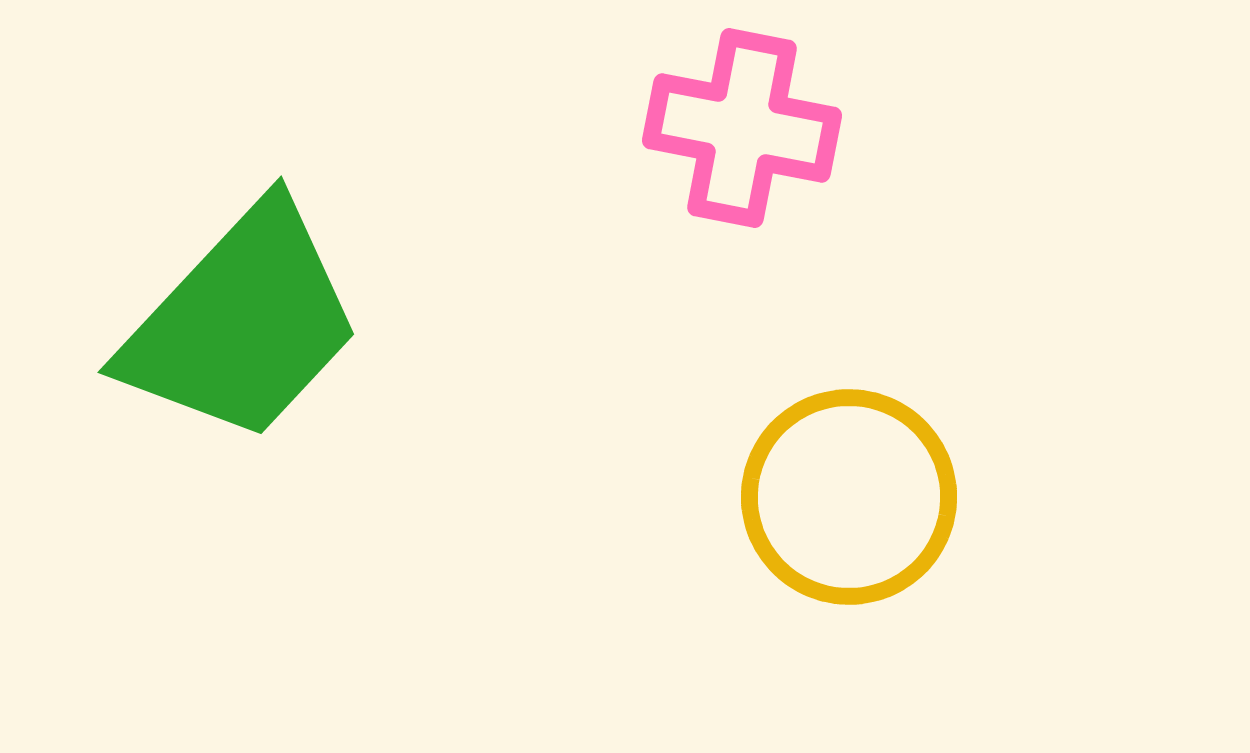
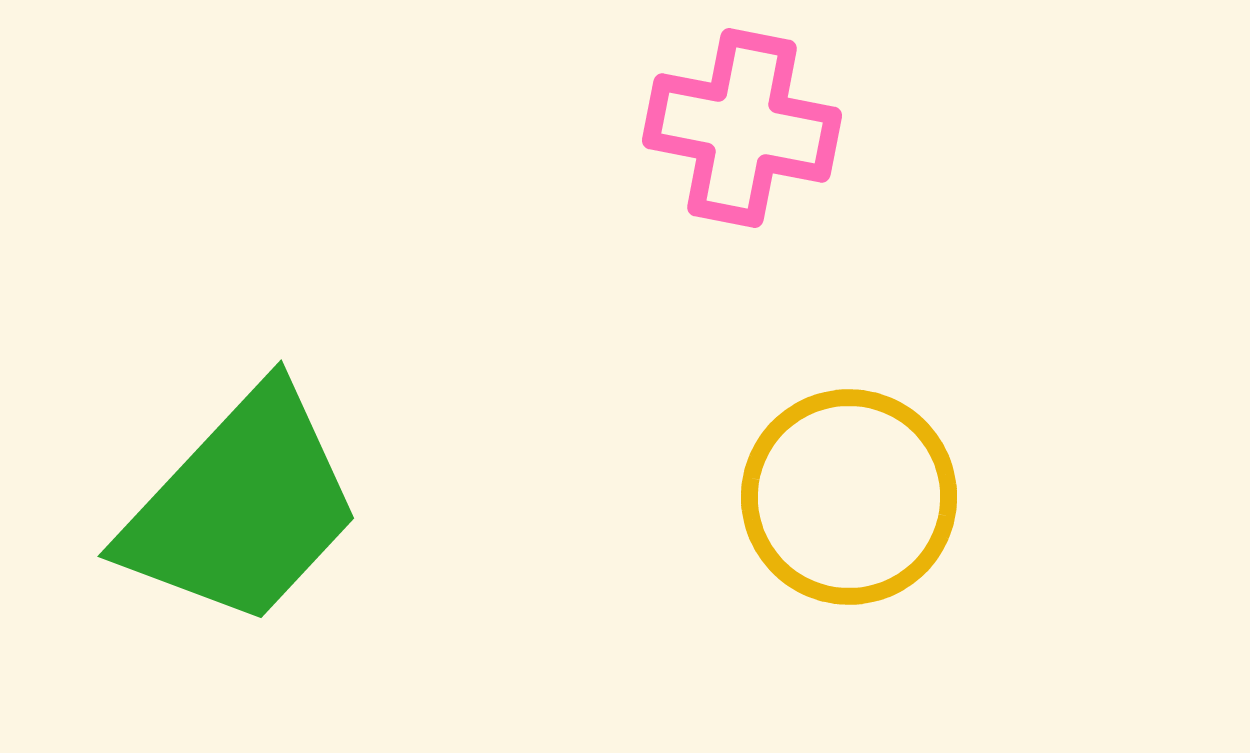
green trapezoid: moved 184 px down
